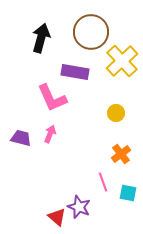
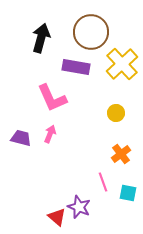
yellow cross: moved 3 px down
purple rectangle: moved 1 px right, 5 px up
